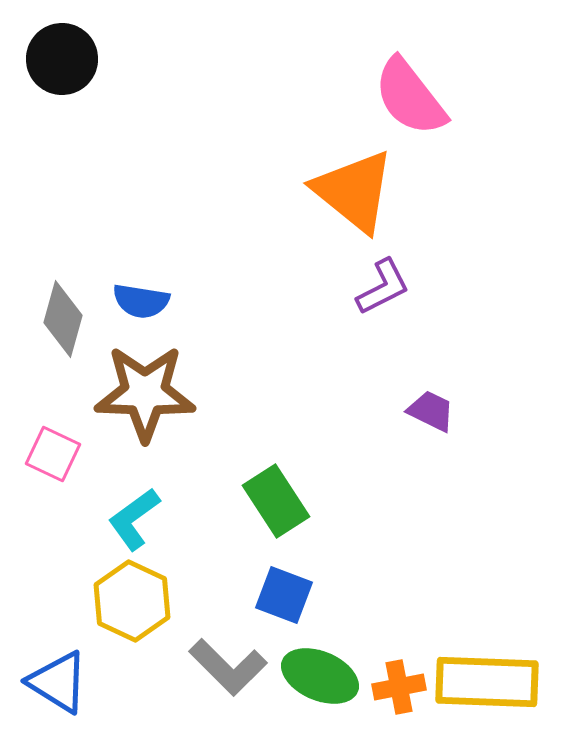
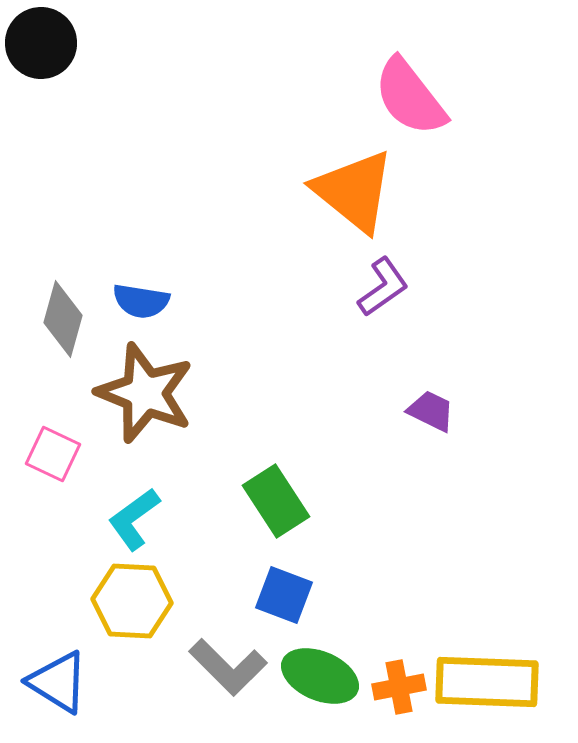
black circle: moved 21 px left, 16 px up
purple L-shape: rotated 8 degrees counterclockwise
brown star: rotated 20 degrees clockwise
yellow hexagon: rotated 22 degrees counterclockwise
